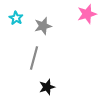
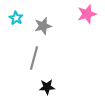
black star: rotated 14 degrees clockwise
